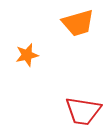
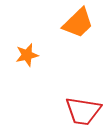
orange trapezoid: rotated 28 degrees counterclockwise
